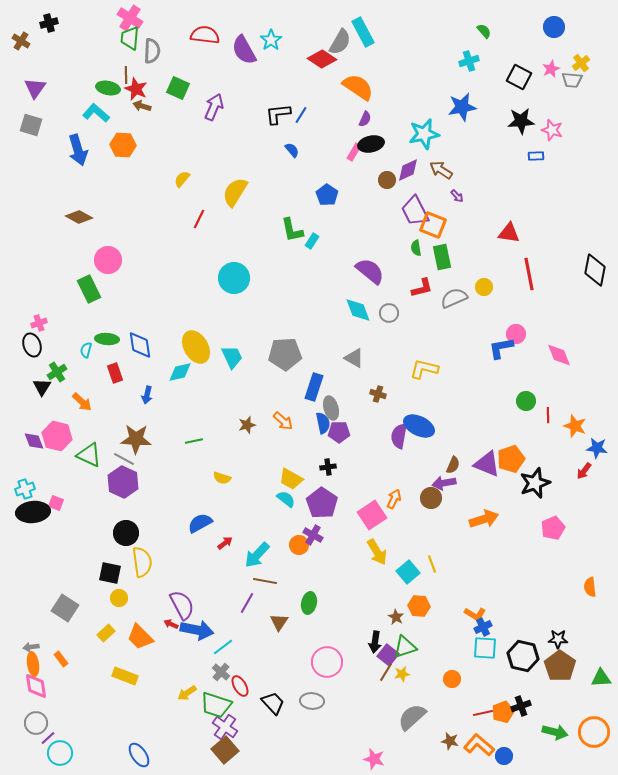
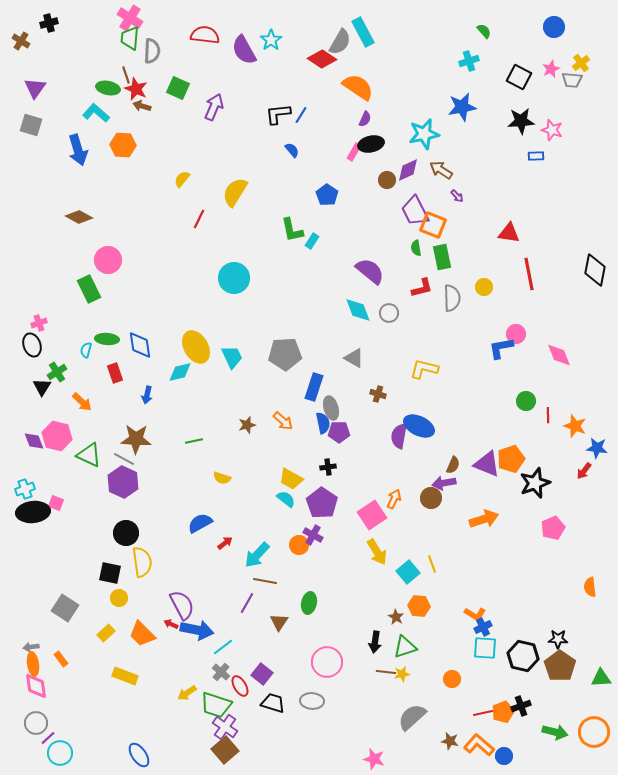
brown line at (126, 75): rotated 18 degrees counterclockwise
gray semicircle at (454, 298): moved 2 px left; rotated 112 degrees clockwise
orange trapezoid at (140, 637): moved 2 px right, 3 px up
purple square at (388, 655): moved 126 px left, 19 px down
brown line at (386, 672): rotated 66 degrees clockwise
black trapezoid at (273, 703): rotated 30 degrees counterclockwise
